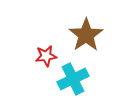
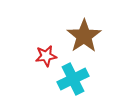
brown star: moved 2 px left, 1 px down
